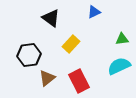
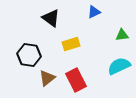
green triangle: moved 4 px up
yellow rectangle: rotated 30 degrees clockwise
black hexagon: rotated 15 degrees clockwise
red rectangle: moved 3 px left, 1 px up
